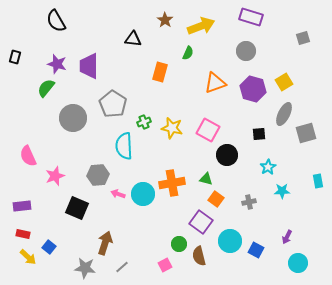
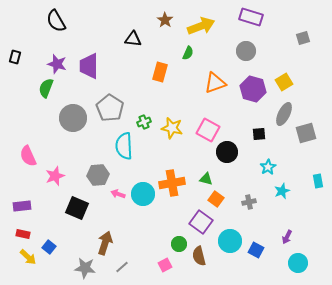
green semicircle at (46, 88): rotated 18 degrees counterclockwise
gray pentagon at (113, 104): moved 3 px left, 4 px down
black circle at (227, 155): moved 3 px up
cyan star at (282, 191): rotated 21 degrees counterclockwise
